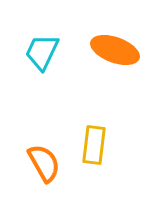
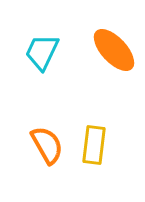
orange ellipse: moved 1 px left; rotated 27 degrees clockwise
orange semicircle: moved 3 px right, 18 px up
